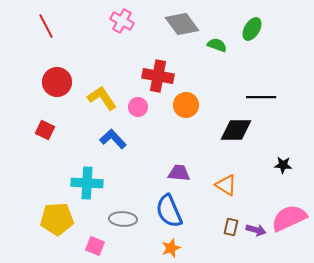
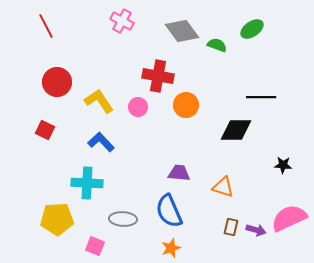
gray diamond: moved 7 px down
green ellipse: rotated 25 degrees clockwise
yellow L-shape: moved 3 px left, 3 px down
blue L-shape: moved 12 px left, 3 px down
orange triangle: moved 3 px left, 2 px down; rotated 15 degrees counterclockwise
